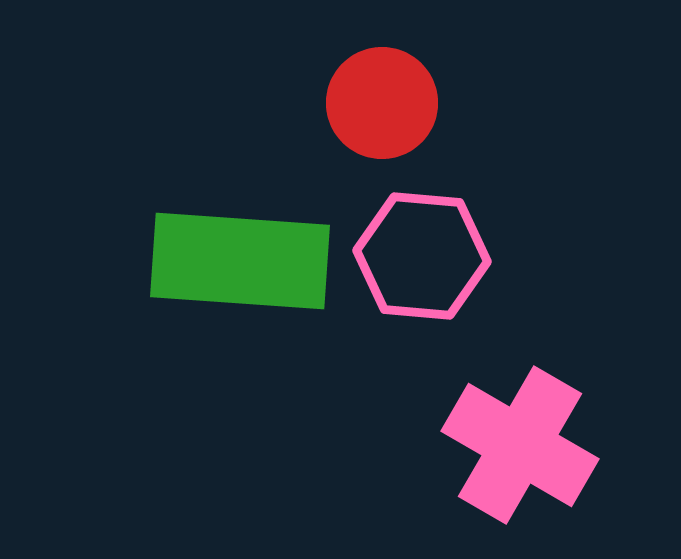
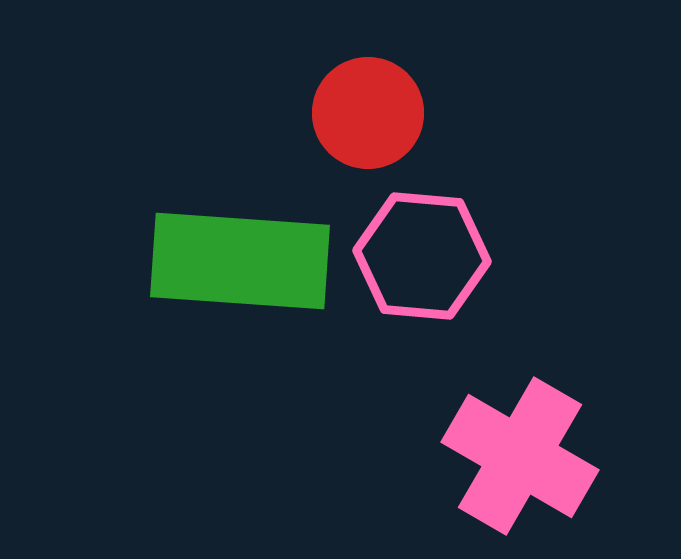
red circle: moved 14 px left, 10 px down
pink cross: moved 11 px down
